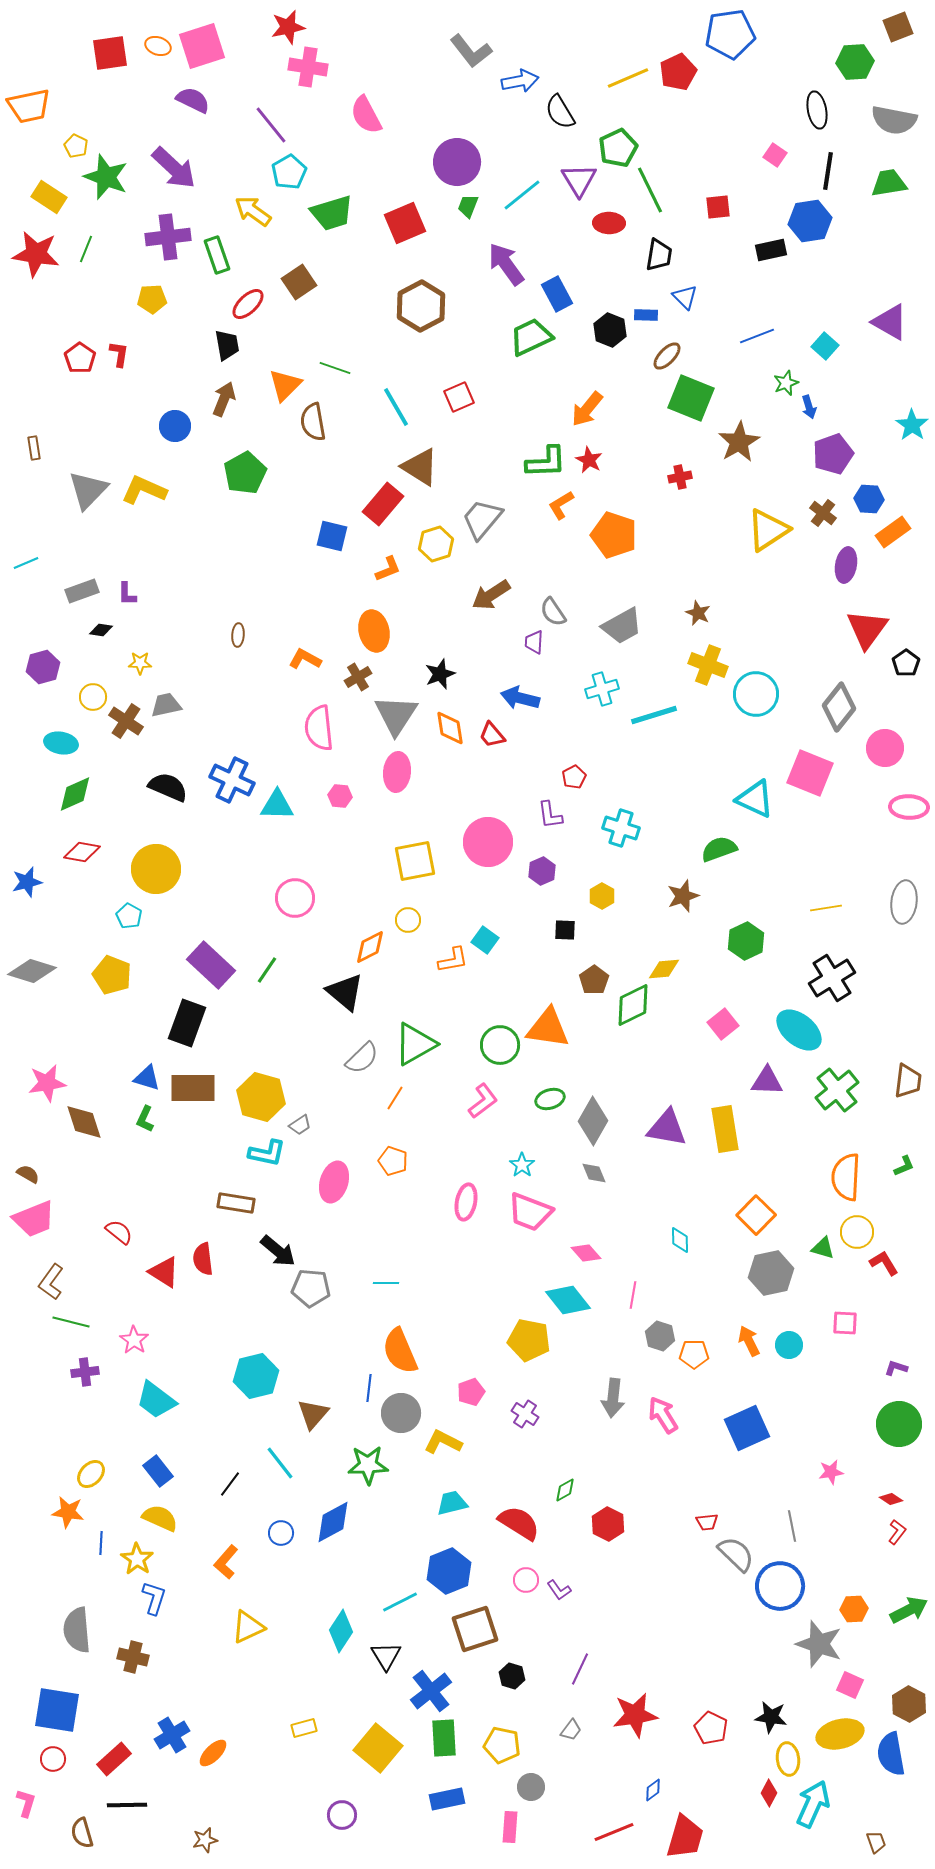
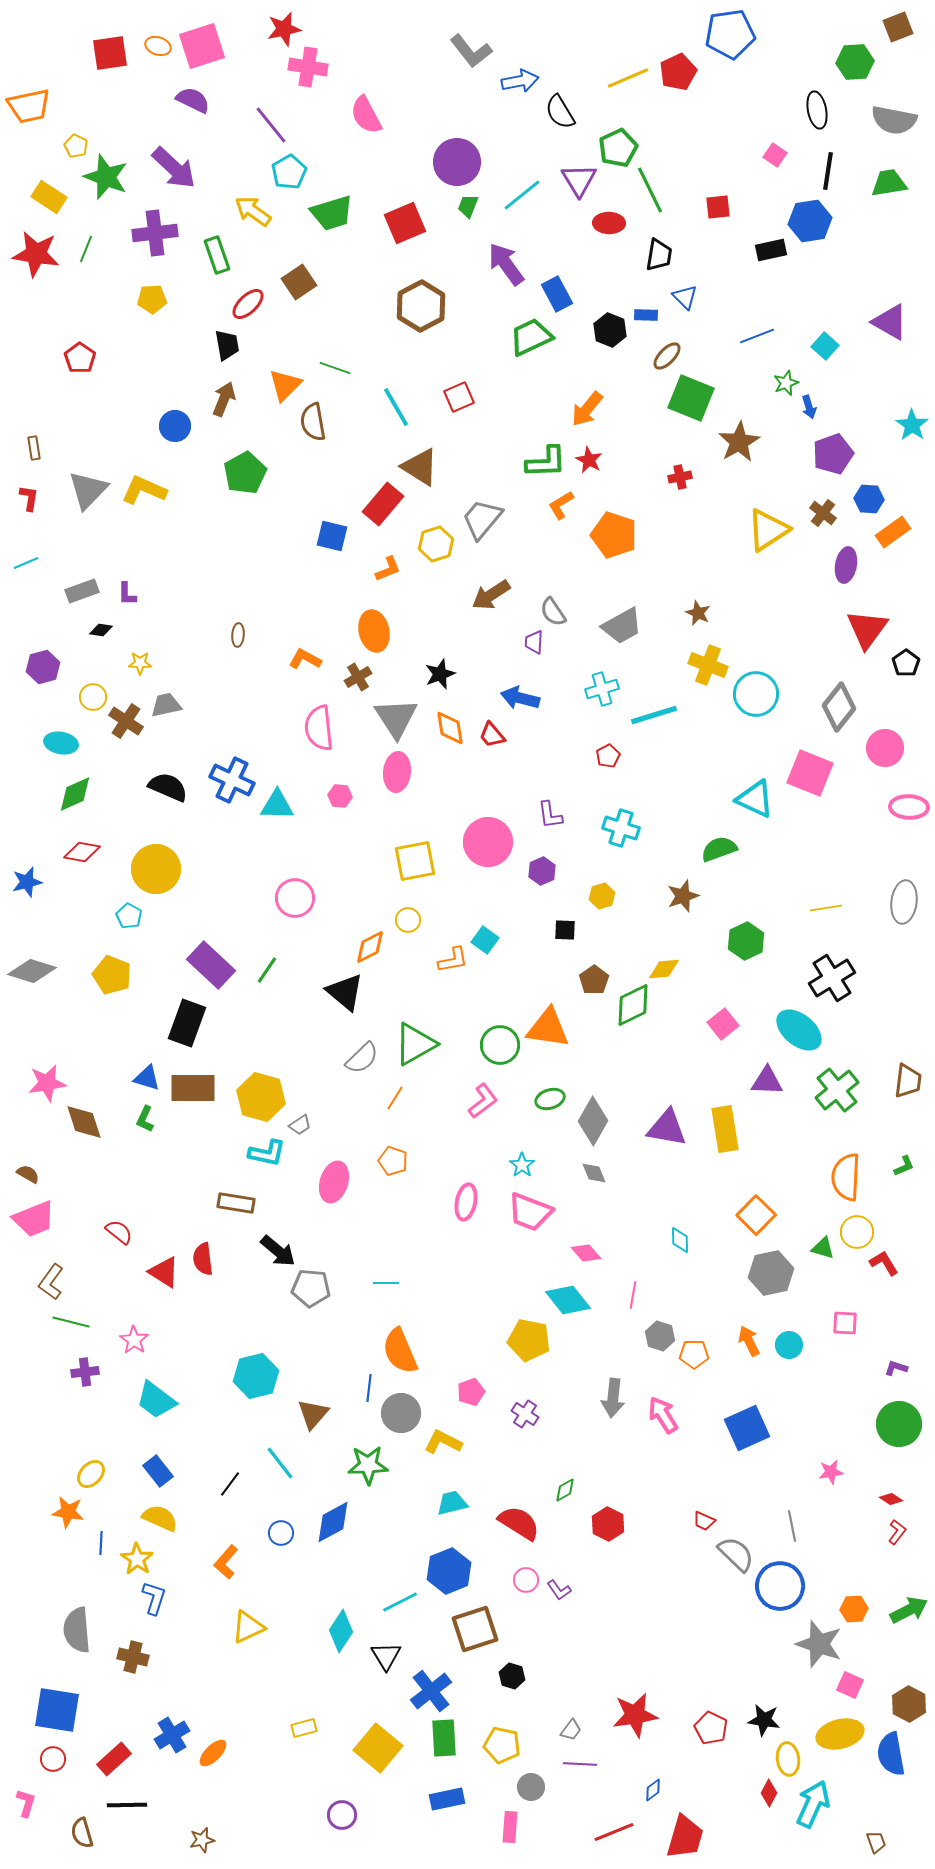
red star at (288, 27): moved 4 px left, 2 px down
purple cross at (168, 237): moved 13 px left, 4 px up
red L-shape at (119, 354): moved 90 px left, 144 px down
gray triangle at (396, 715): moved 3 px down; rotated 6 degrees counterclockwise
red pentagon at (574, 777): moved 34 px right, 21 px up
yellow hexagon at (602, 896): rotated 15 degrees clockwise
red trapezoid at (707, 1522): moved 3 px left, 1 px up; rotated 30 degrees clockwise
purple line at (580, 1669): moved 95 px down; rotated 68 degrees clockwise
black star at (771, 1717): moved 7 px left, 3 px down
brown star at (205, 1840): moved 3 px left
